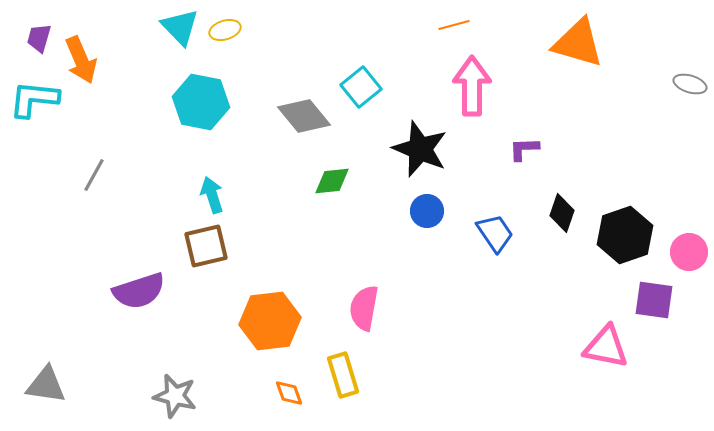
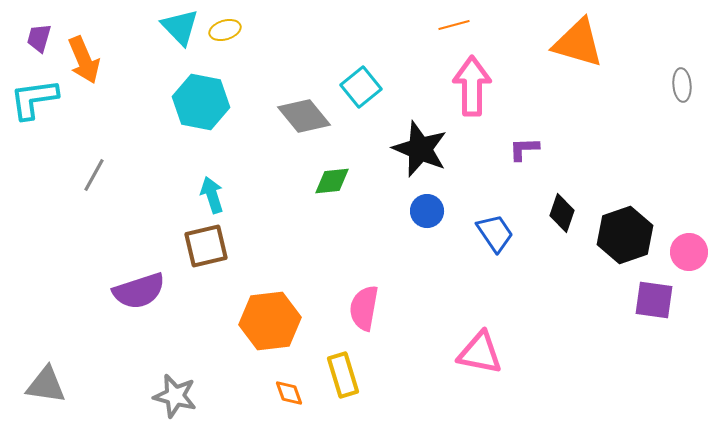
orange arrow: moved 3 px right
gray ellipse: moved 8 px left, 1 px down; rotated 68 degrees clockwise
cyan L-shape: rotated 14 degrees counterclockwise
pink triangle: moved 126 px left, 6 px down
